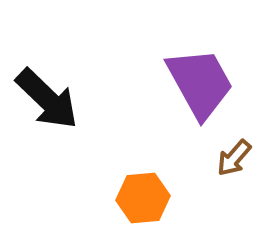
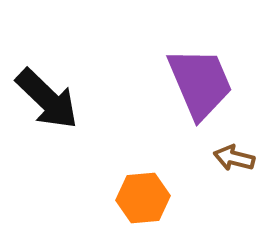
purple trapezoid: rotated 6 degrees clockwise
brown arrow: rotated 63 degrees clockwise
